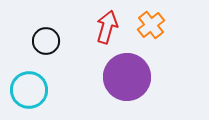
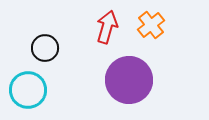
black circle: moved 1 px left, 7 px down
purple circle: moved 2 px right, 3 px down
cyan circle: moved 1 px left
